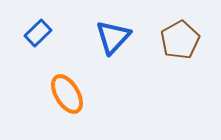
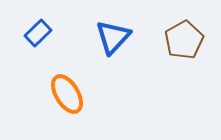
brown pentagon: moved 4 px right
